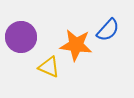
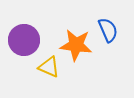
blue semicircle: rotated 65 degrees counterclockwise
purple circle: moved 3 px right, 3 px down
